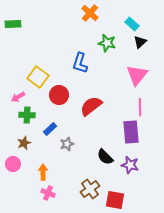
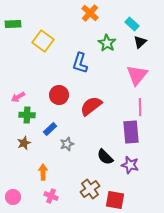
green star: rotated 18 degrees clockwise
yellow square: moved 5 px right, 36 px up
pink circle: moved 33 px down
pink cross: moved 3 px right, 3 px down
